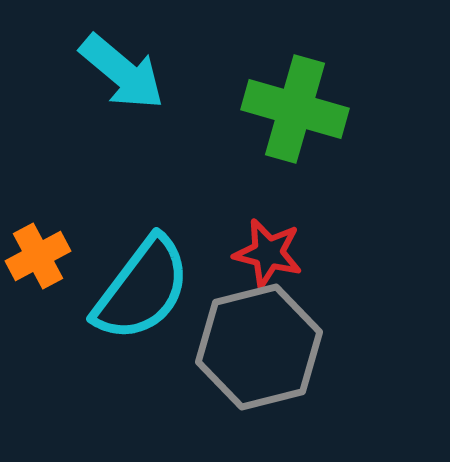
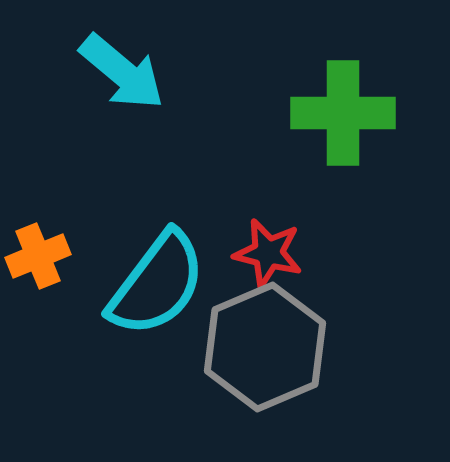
green cross: moved 48 px right, 4 px down; rotated 16 degrees counterclockwise
orange cross: rotated 6 degrees clockwise
cyan semicircle: moved 15 px right, 5 px up
gray hexagon: moved 6 px right; rotated 9 degrees counterclockwise
